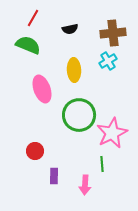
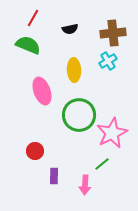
pink ellipse: moved 2 px down
green line: rotated 56 degrees clockwise
